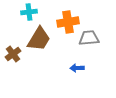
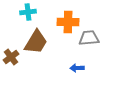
cyan cross: moved 1 px left
orange cross: rotated 10 degrees clockwise
brown trapezoid: moved 3 px left, 3 px down
brown cross: moved 2 px left, 3 px down
